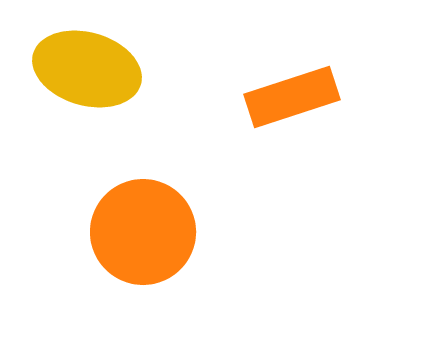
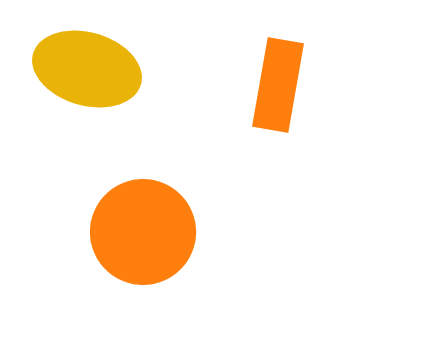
orange rectangle: moved 14 px left, 12 px up; rotated 62 degrees counterclockwise
